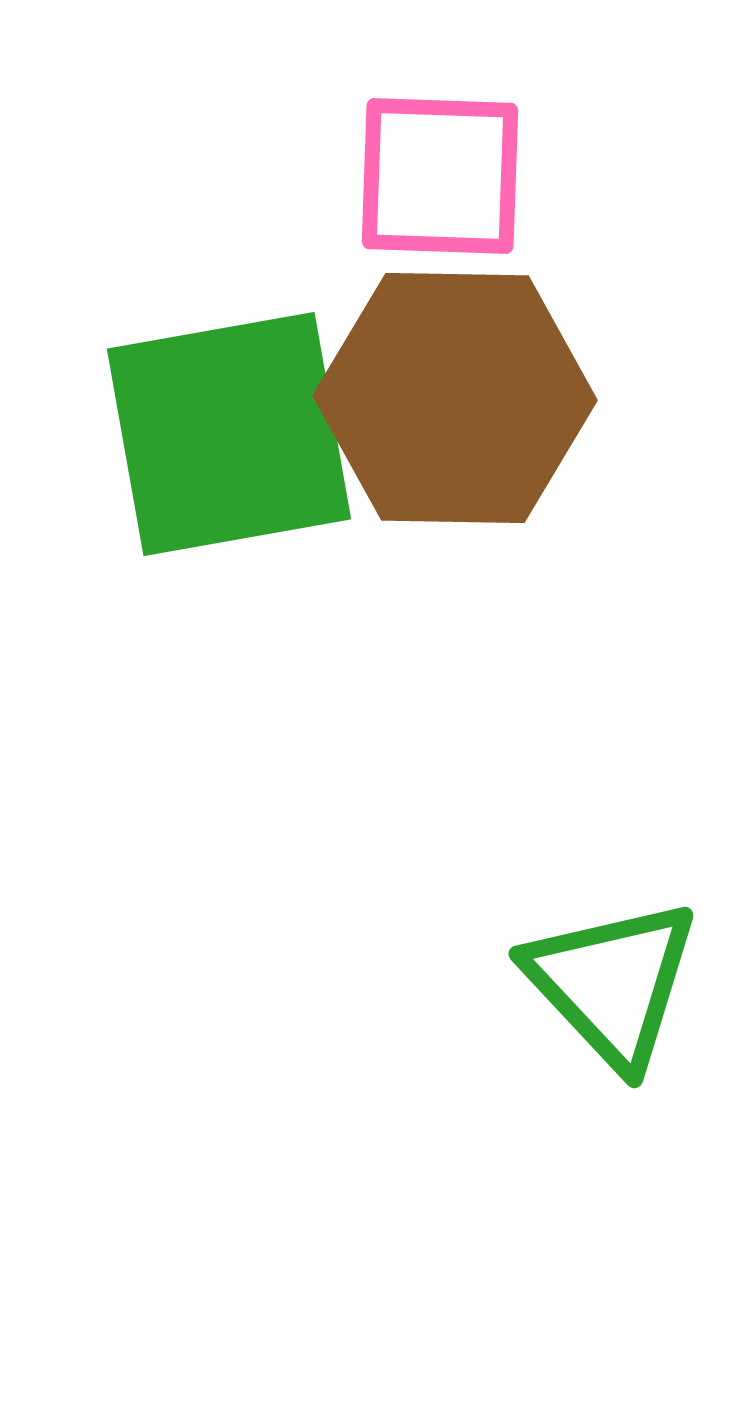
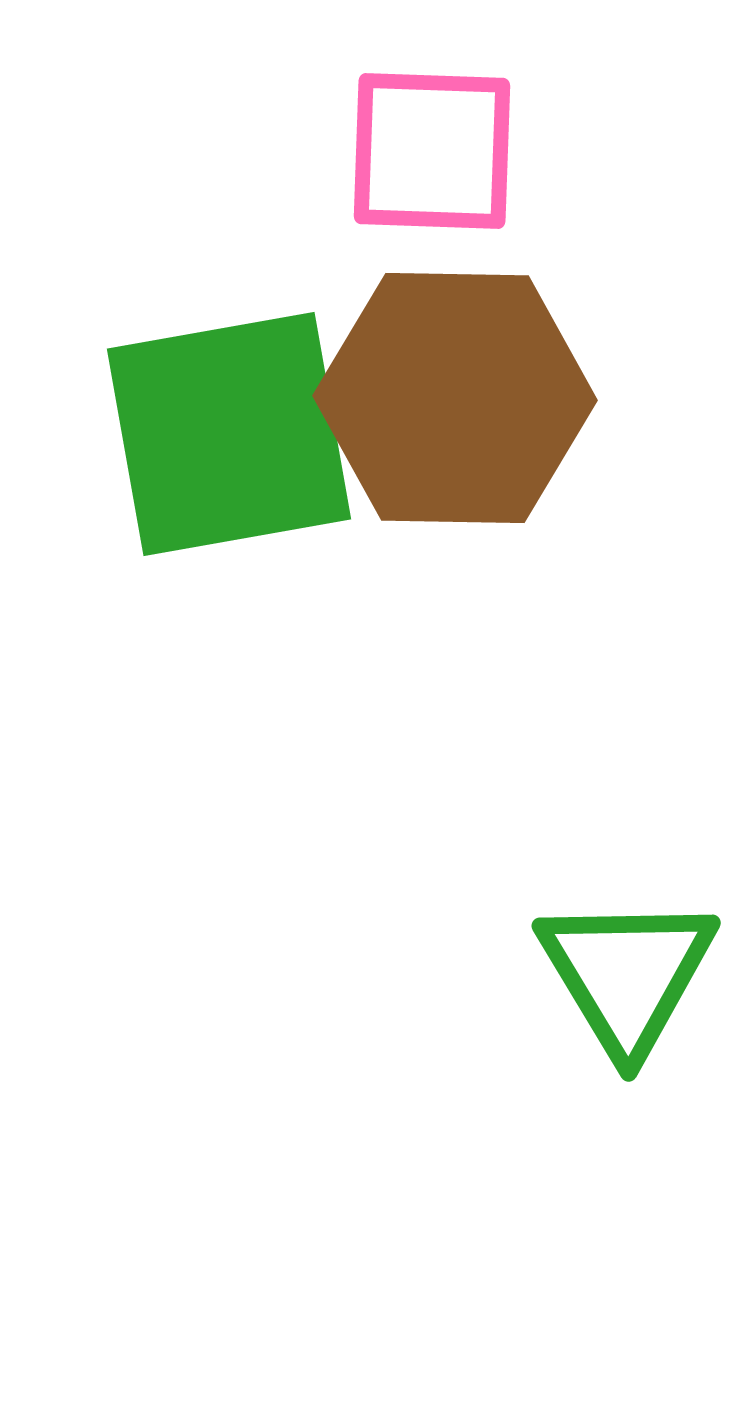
pink square: moved 8 px left, 25 px up
green triangle: moved 15 px right, 9 px up; rotated 12 degrees clockwise
